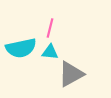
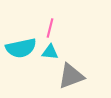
gray triangle: moved 2 px down; rotated 8 degrees clockwise
